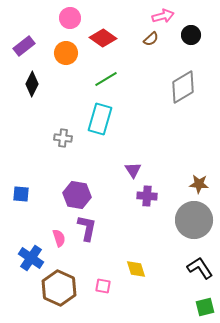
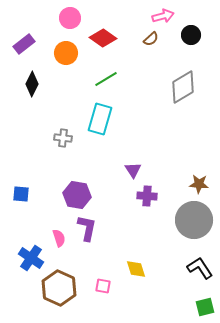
purple rectangle: moved 2 px up
